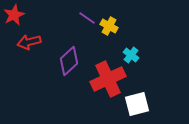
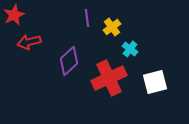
purple line: rotated 48 degrees clockwise
yellow cross: moved 3 px right, 1 px down; rotated 24 degrees clockwise
cyan cross: moved 1 px left, 6 px up
red cross: moved 1 px right, 1 px up
white square: moved 18 px right, 22 px up
